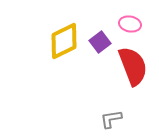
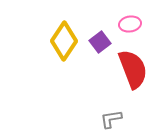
pink ellipse: rotated 20 degrees counterclockwise
yellow diamond: rotated 30 degrees counterclockwise
red semicircle: moved 3 px down
